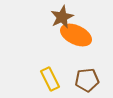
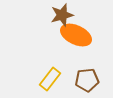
brown star: moved 2 px up; rotated 10 degrees clockwise
yellow rectangle: rotated 65 degrees clockwise
